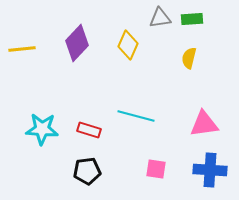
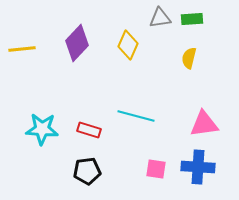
blue cross: moved 12 px left, 3 px up
